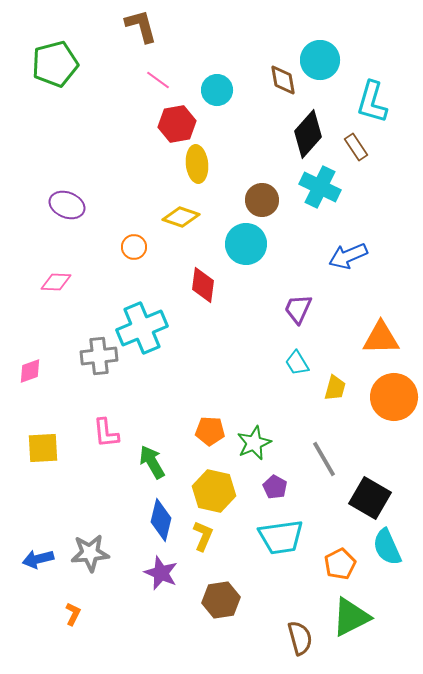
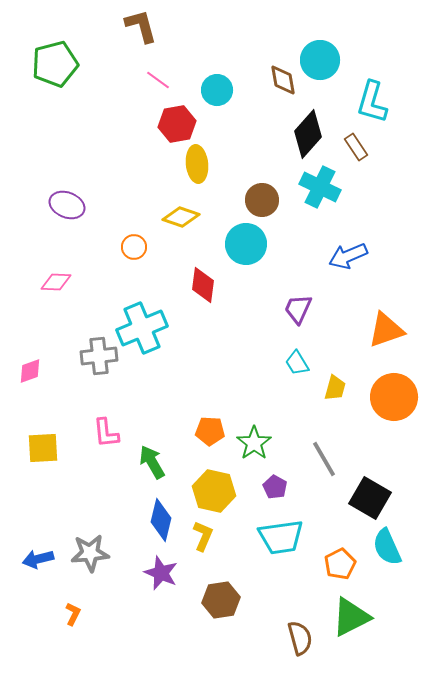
orange triangle at (381, 338): moved 5 px right, 8 px up; rotated 18 degrees counterclockwise
green star at (254, 443): rotated 12 degrees counterclockwise
